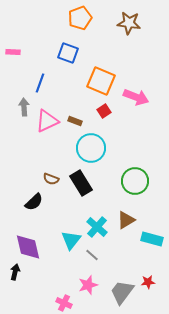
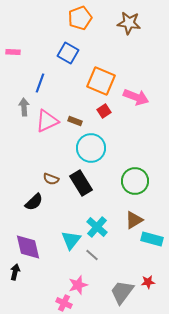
blue square: rotated 10 degrees clockwise
brown triangle: moved 8 px right
pink star: moved 10 px left
